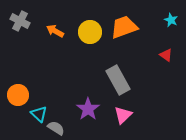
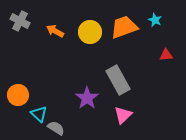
cyan star: moved 16 px left
red triangle: rotated 40 degrees counterclockwise
purple star: moved 1 px left, 11 px up
